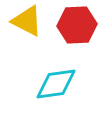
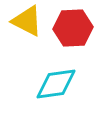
red hexagon: moved 4 px left, 3 px down
